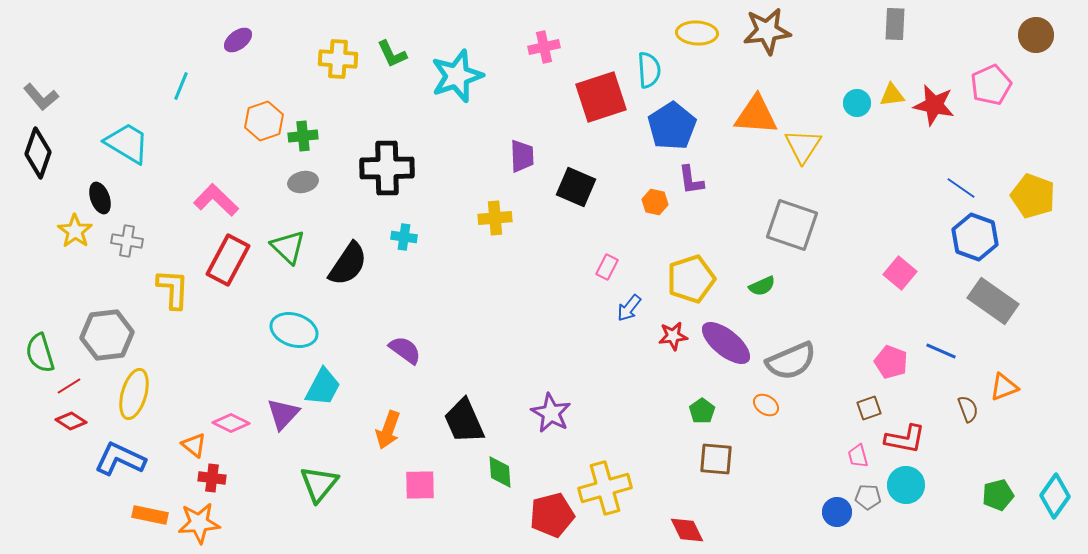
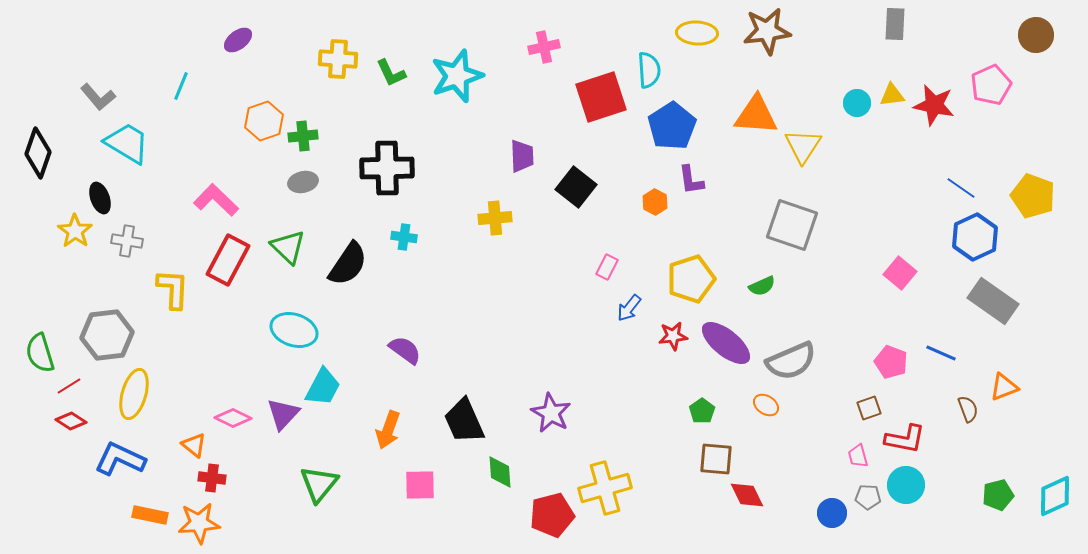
green L-shape at (392, 54): moved 1 px left, 19 px down
gray L-shape at (41, 97): moved 57 px right
black square at (576, 187): rotated 15 degrees clockwise
orange hexagon at (655, 202): rotated 15 degrees clockwise
blue hexagon at (975, 237): rotated 15 degrees clockwise
blue line at (941, 351): moved 2 px down
pink diamond at (231, 423): moved 2 px right, 5 px up
cyan diamond at (1055, 496): rotated 30 degrees clockwise
blue circle at (837, 512): moved 5 px left, 1 px down
red diamond at (687, 530): moved 60 px right, 35 px up
